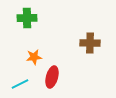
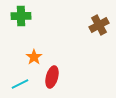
green cross: moved 6 px left, 2 px up
brown cross: moved 9 px right, 18 px up; rotated 30 degrees counterclockwise
orange star: rotated 28 degrees counterclockwise
